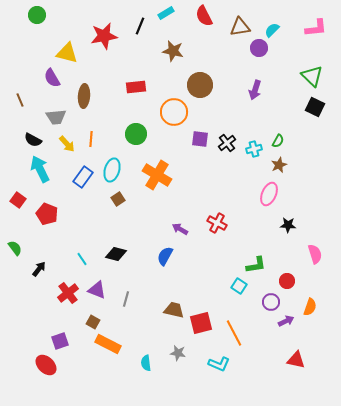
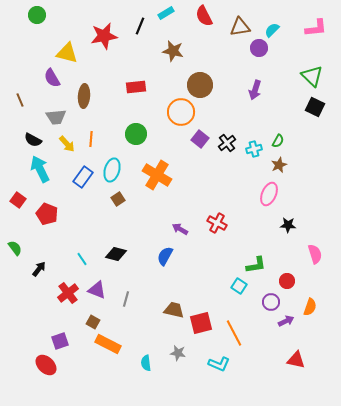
orange circle at (174, 112): moved 7 px right
purple square at (200, 139): rotated 30 degrees clockwise
